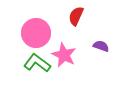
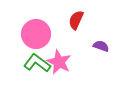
red semicircle: moved 4 px down
pink circle: moved 1 px down
pink star: moved 5 px left, 7 px down
